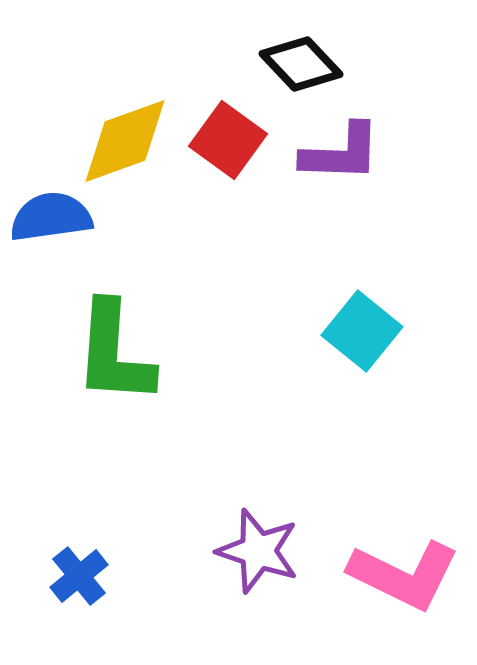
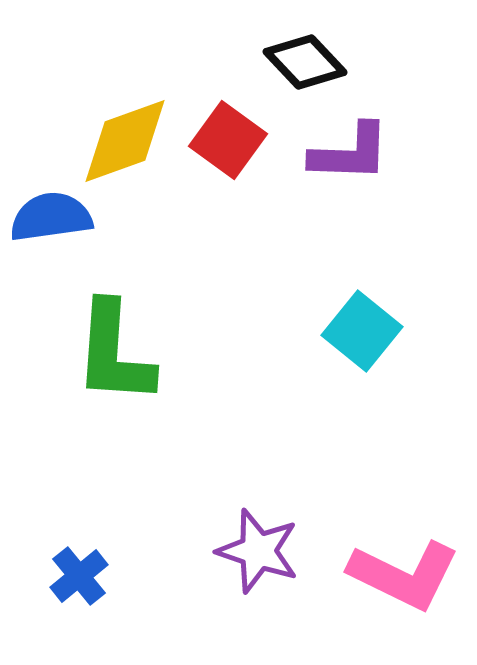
black diamond: moved 4 px right, 2 px up
purple L-shape: moved 9 px right
